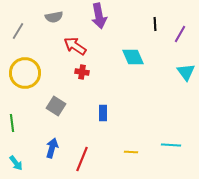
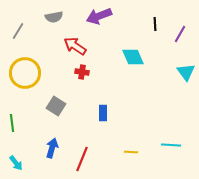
purple arrow: rotated 80 degrees clockwise
